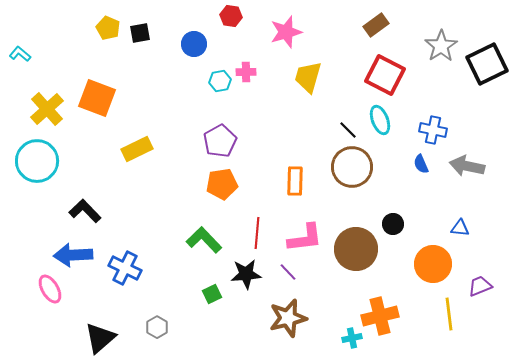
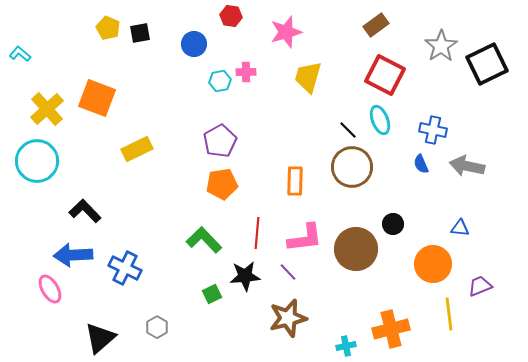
black star at (246, 274): moved 1 px left, 2 px down
orange cross at (380, 316): moved 11 px right, 13 px down
cyan cross at (352, 338): moved 6 px left, 8 px down
